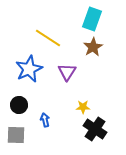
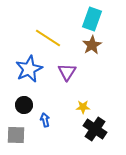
brown star: moved 1 px left, 2 px up
black circle: moved 5 px right
